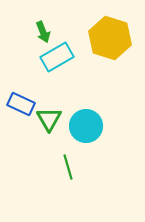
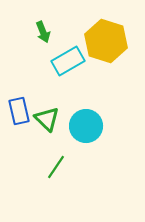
yellow hexagon: moved 4 px left, 3 px down
cyan rectangle: moved 11 px right, 4 px down
blue rectangle: moved 2 px left, 7 px down; rotated 52 degrees clockwise
green triangle: moved 2 px left; rotated 16 degrees counterclockwise
green line: moved 12 px left; rotated 50 degrees clockwise
